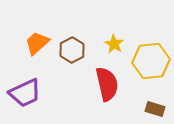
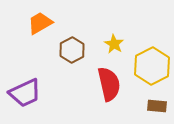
orange trapezoid: moved 3 px right, 20 px up; rotated 12 degrees clockwise
yellow hexagon: moved 1 px right, 5 px down; rotated 21 degrees counterclockwise
red semicircle: moved 2 px right
brown rectangle: moved 2 px right, 3 px up; rotated 12 degrees counterclockwise
